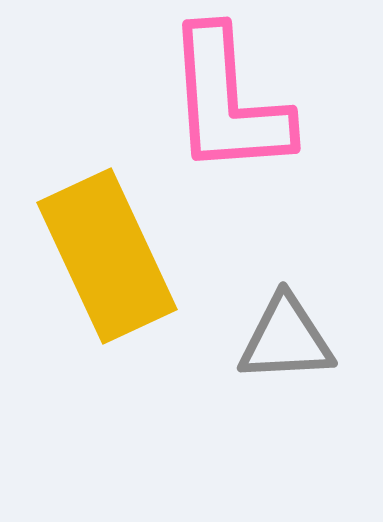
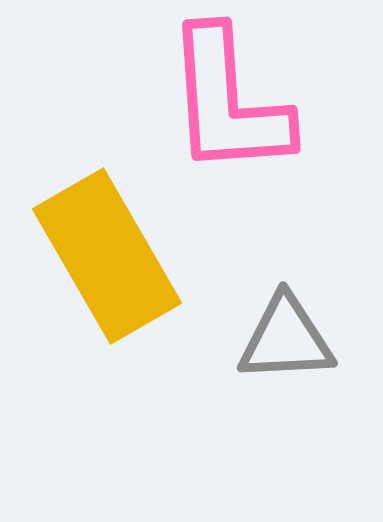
yellow rectangle: rotated 5 degrees counterclockwise
